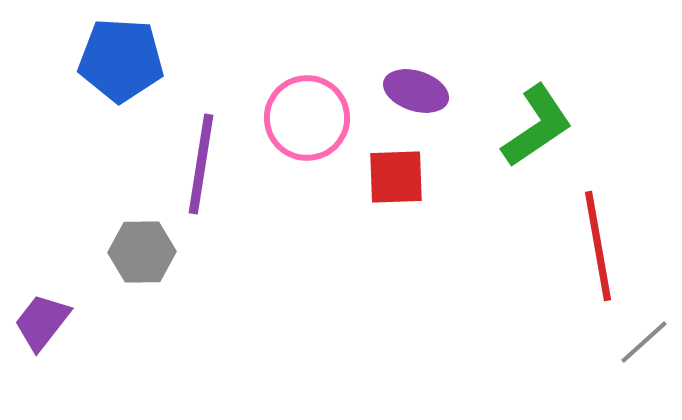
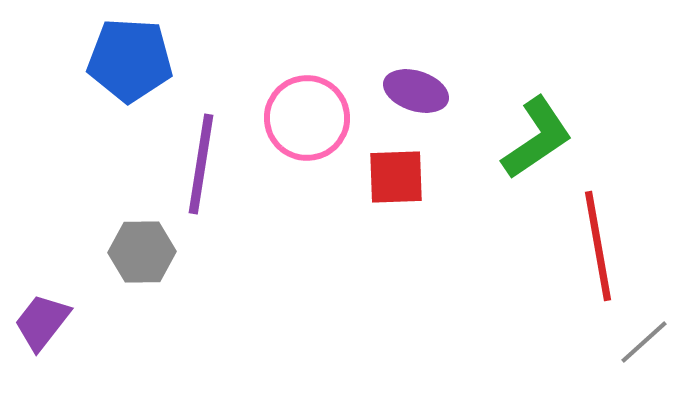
blue pentagon: moved 9 px right
green L-shape: moved 12 px down
